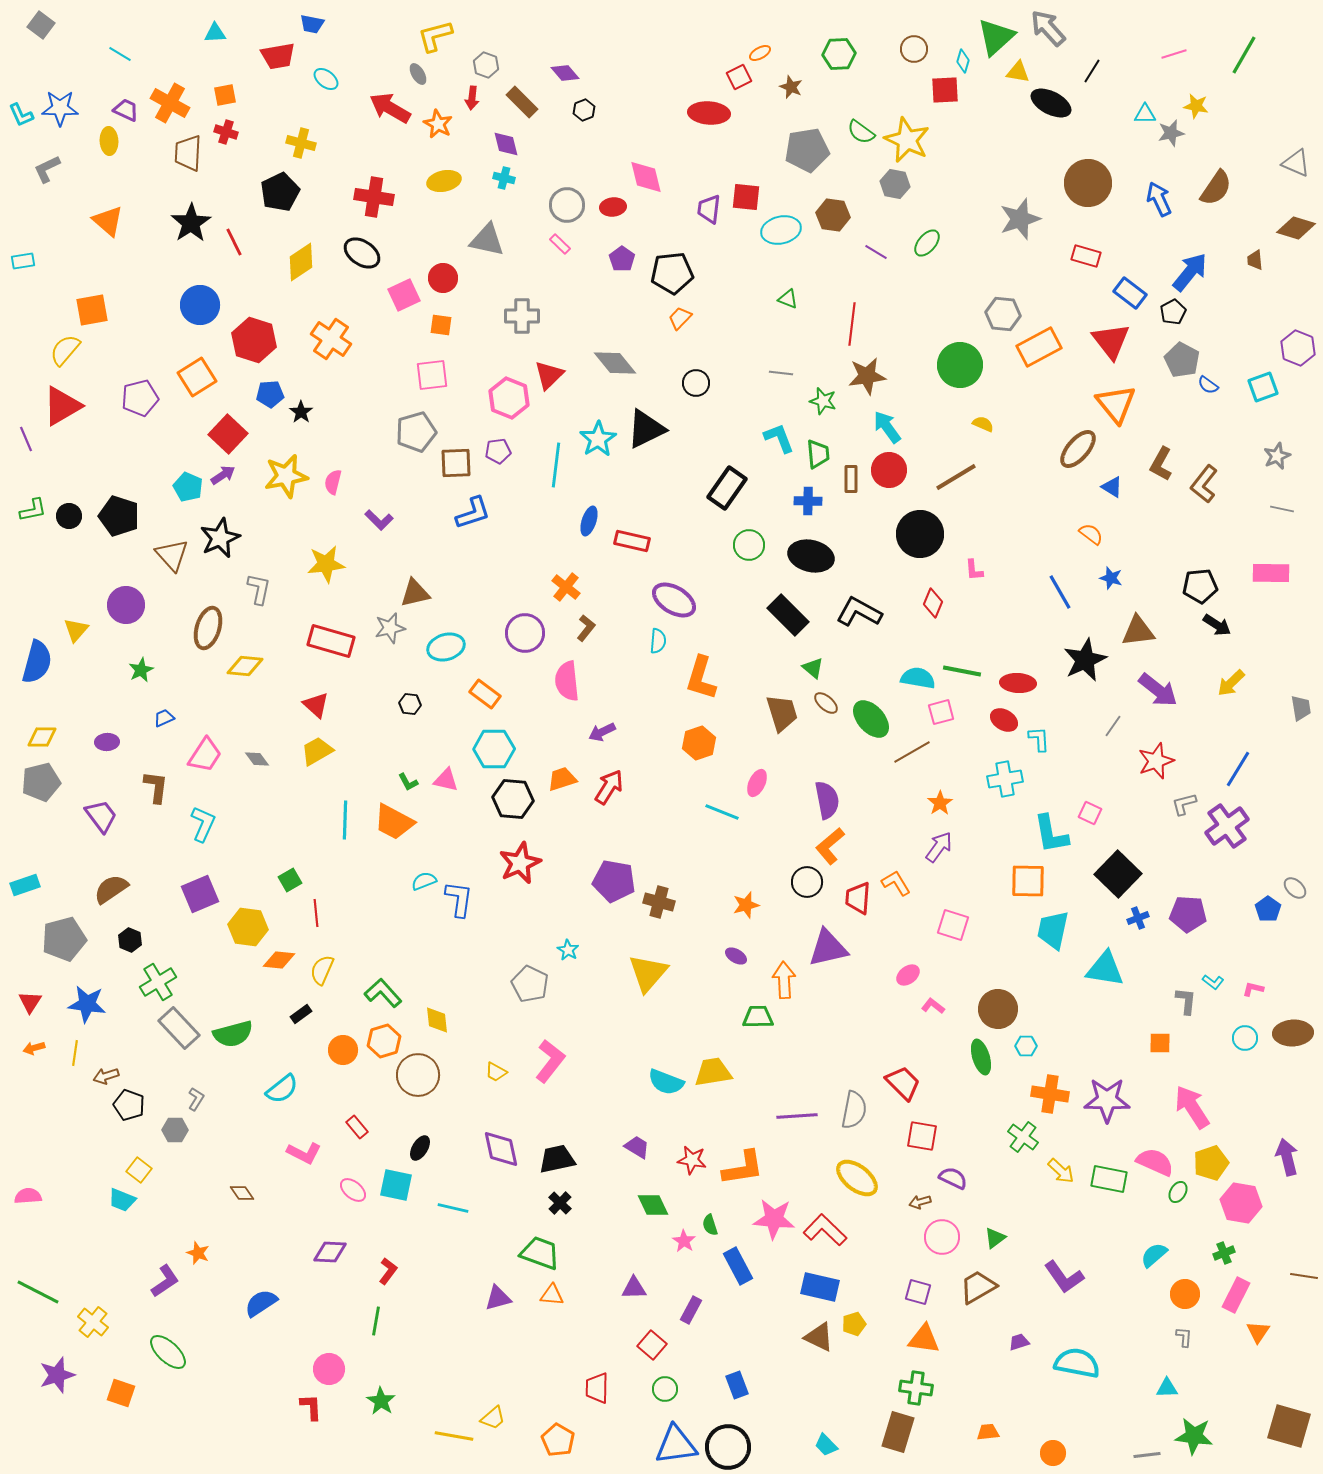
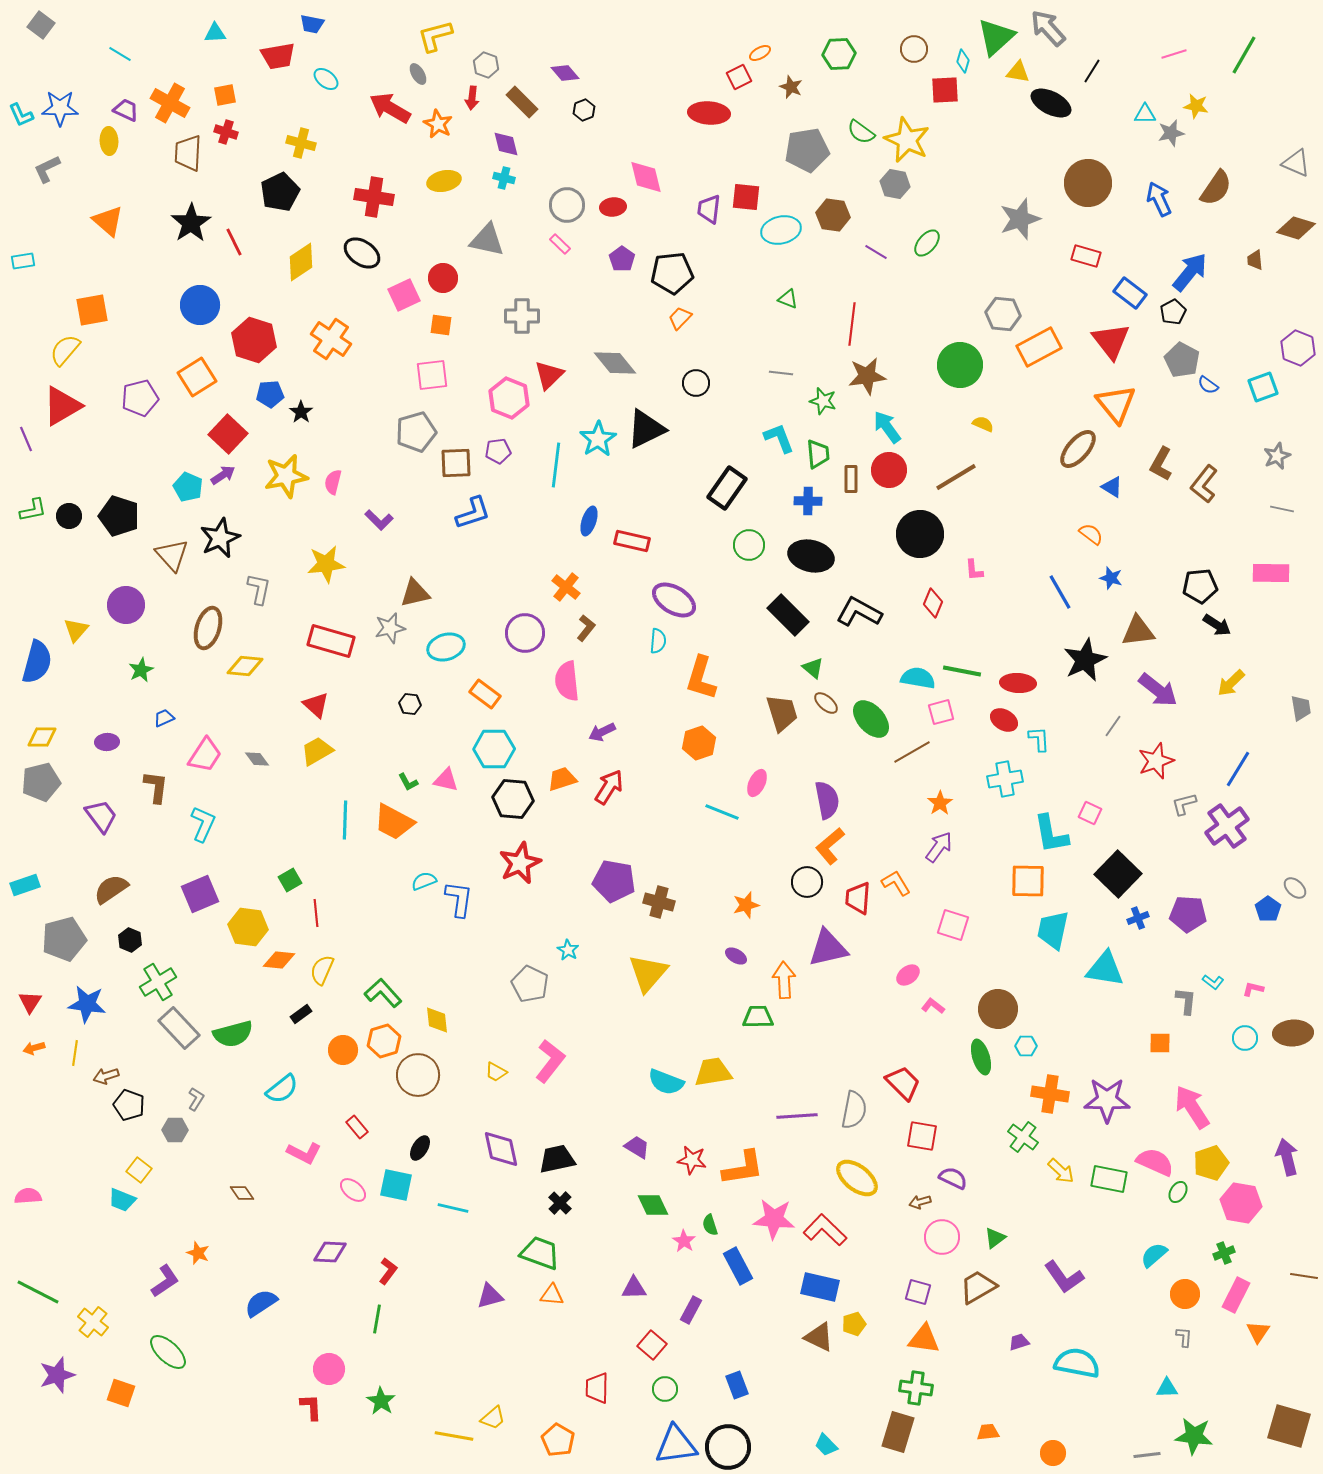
purple triangle at (498, 1298): moved 8 px left, 2 px up
green line at (376, 1321): moved 1 px right, 2 px up
